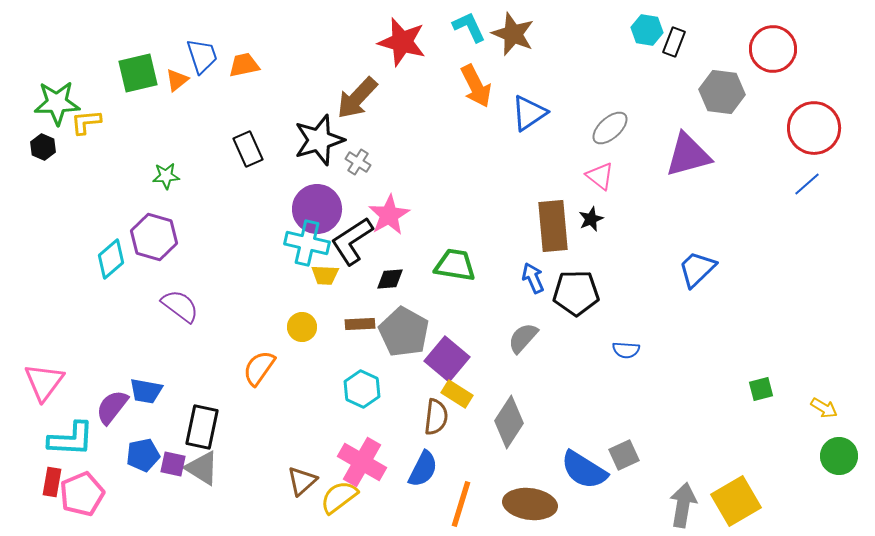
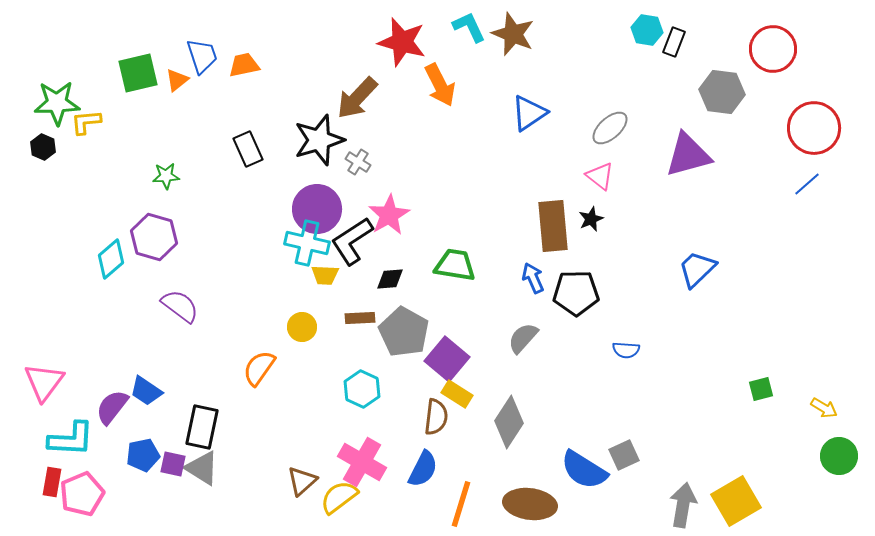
orange arrow at (476, 86): moved 36 px left, 1 px up
brown rectangle at (360, 324): moved 6 px up
blue trapezoid at (146, 391): rotated 24 degrees clockwise
